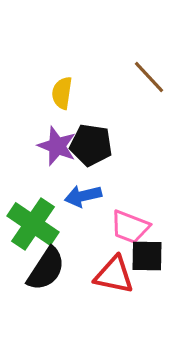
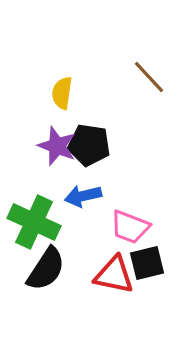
black pentagon: moved 2 px left
green cross: moved 1 px right, 2 px up; rotated 9 degrees counterclockwise
black square: moved 7 px down; rotated 15 degrees counterclockwise
